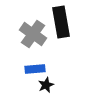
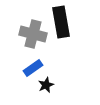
gray cross: rotated 20 degrees counterclockwise
blue rectangle: moved 2 px left, 1 px up; rotated 30 degrees counterclockwise
